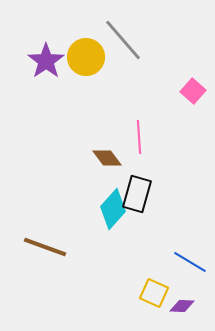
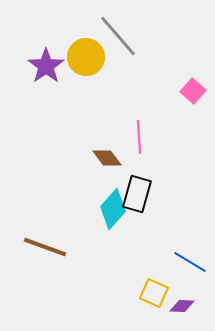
gray line: moved 5 px left, 4 px up
purple star: moved 5 px down
